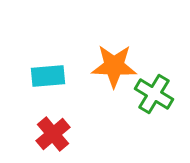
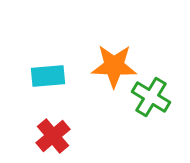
green cross: moved 3 px left, 3 px down
red cross: moved 2 px down
